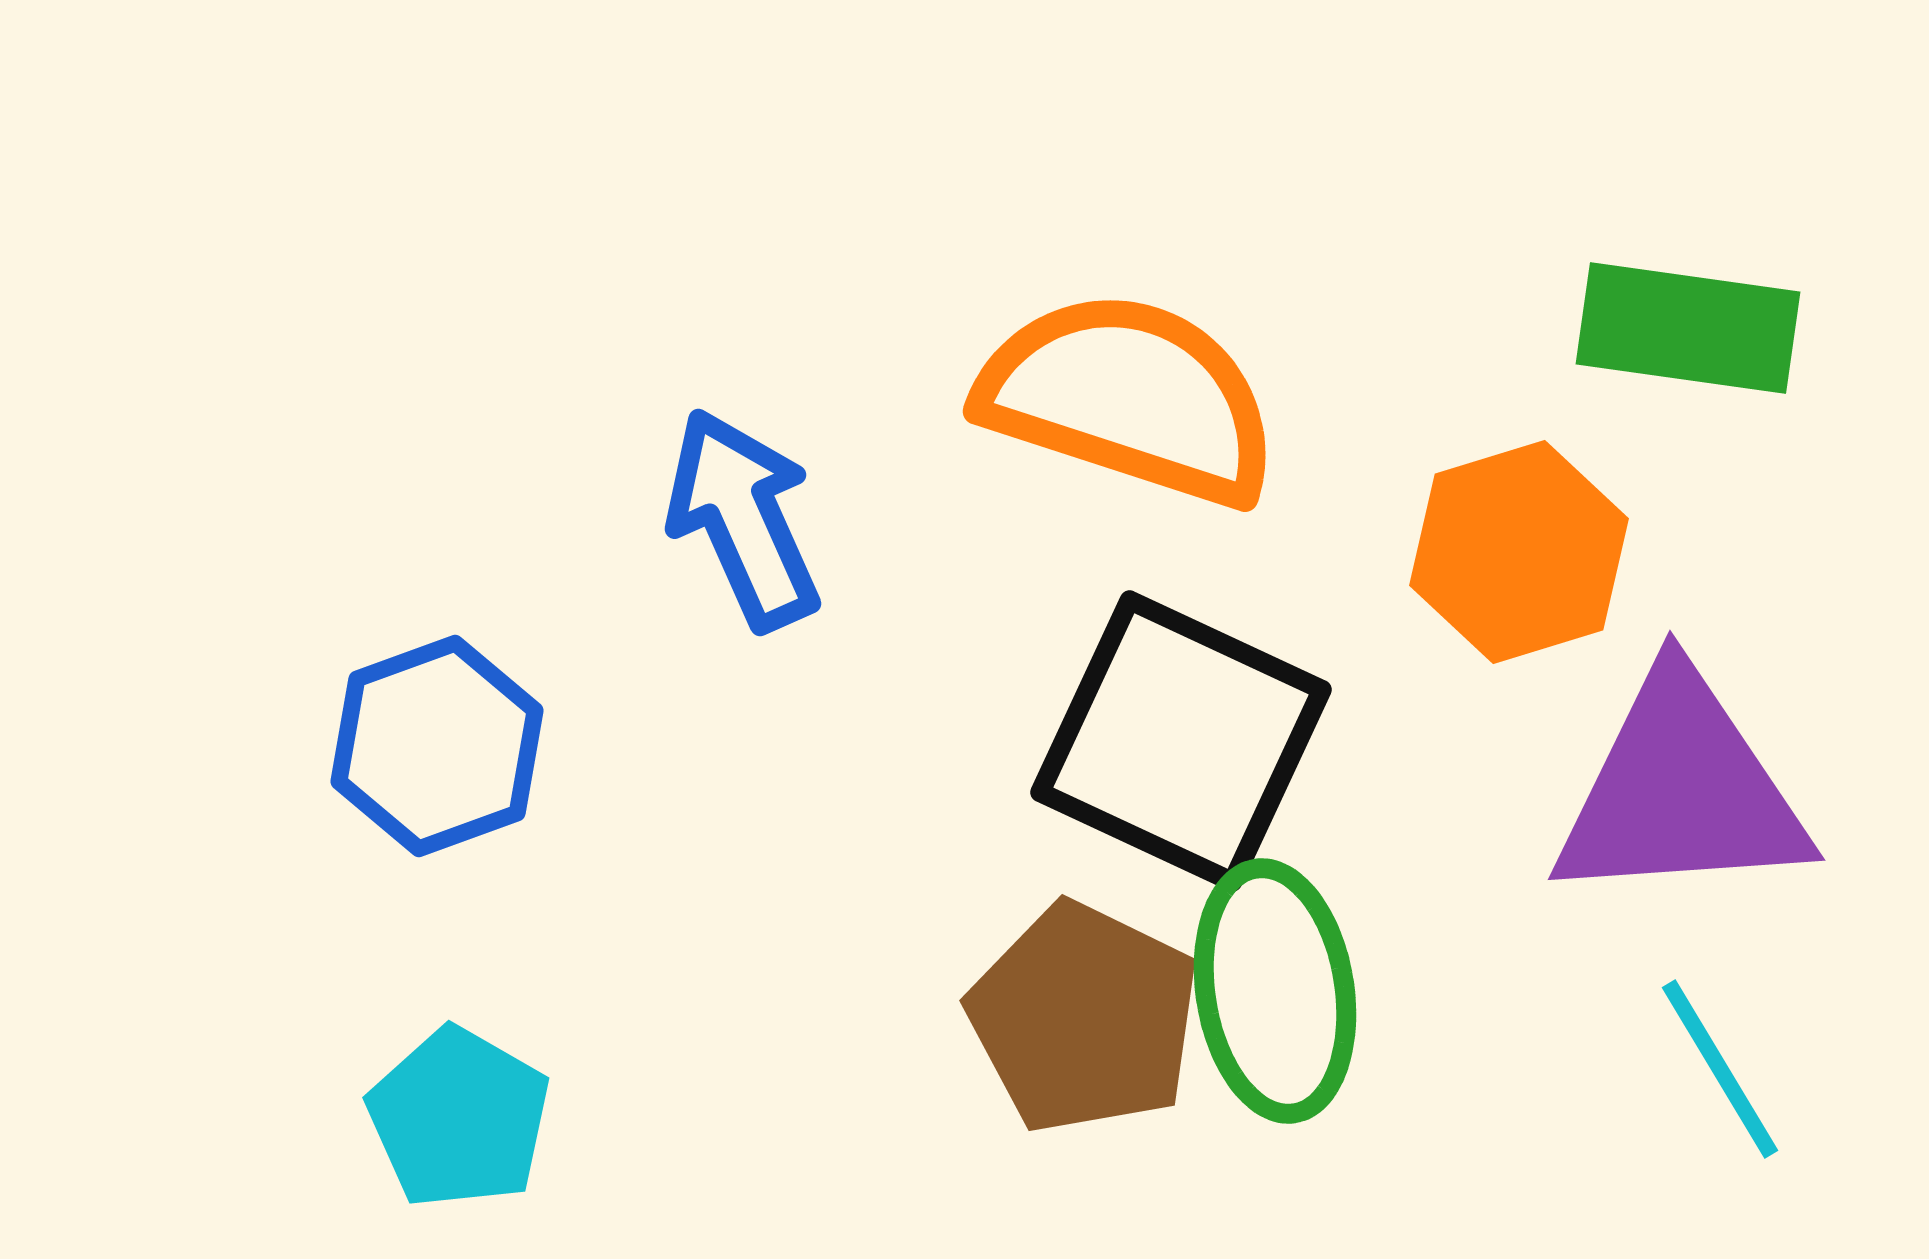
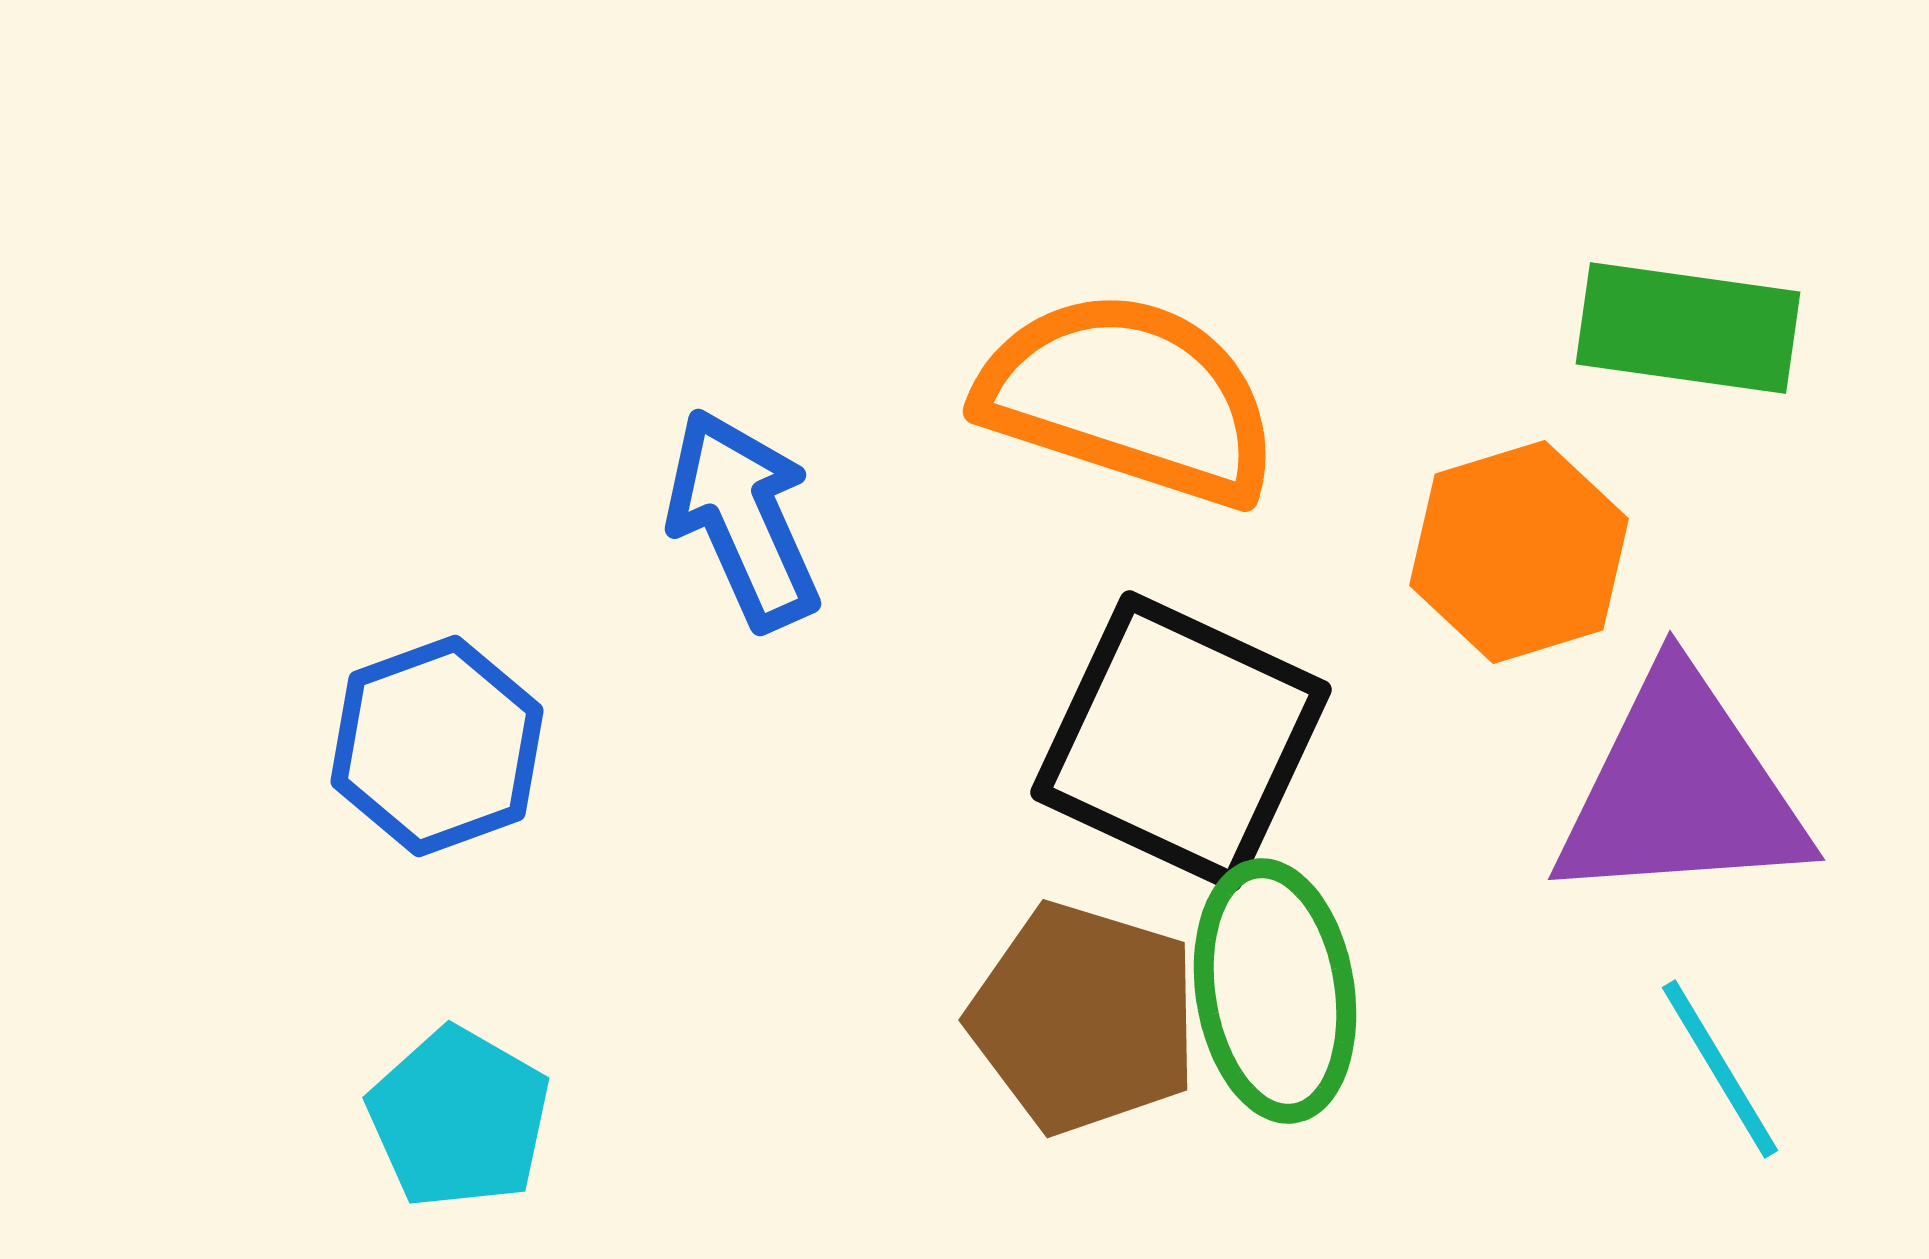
brown pentagon: rotated 9 degrees counterclockwise
